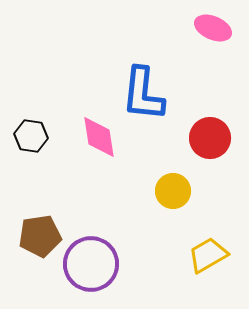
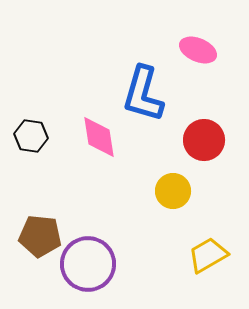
pink ellipse: moved 15 px left, 22 px down
blue L-shape: rotated 10 degrees clockwise
red circle: moved 6 px left, 2 px down
brown pentagon: rotated 15 degrees clockwise
purple circle: moved 3 px left
